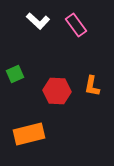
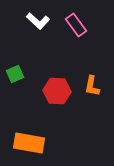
orange rectangle: moved 9 px down; rotated 24 degrees clockwise
